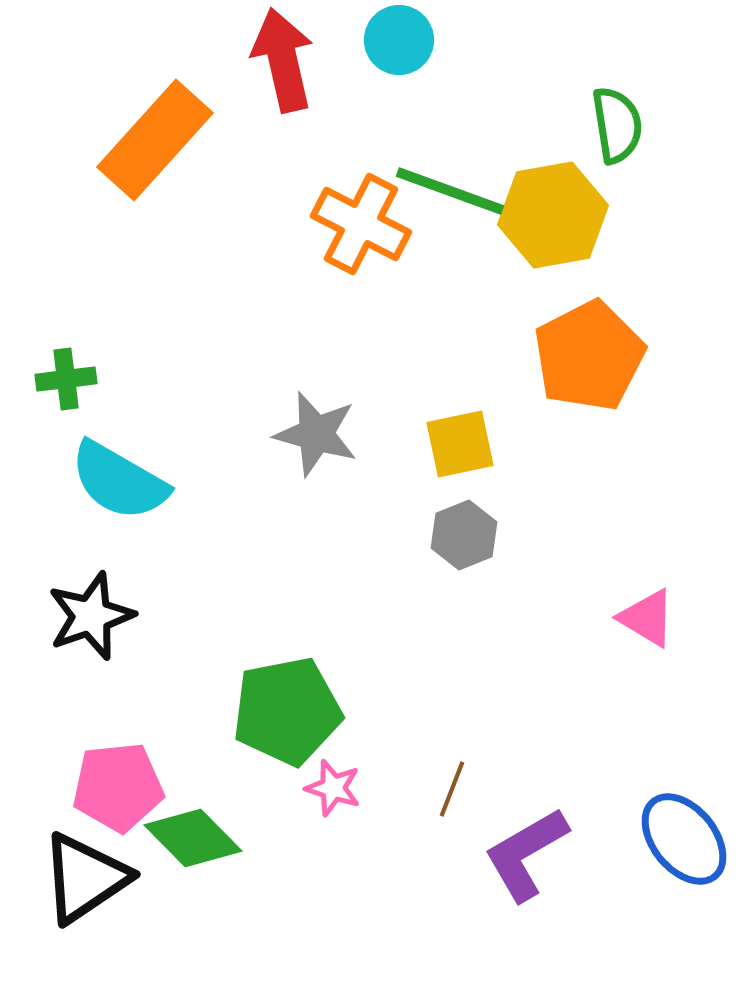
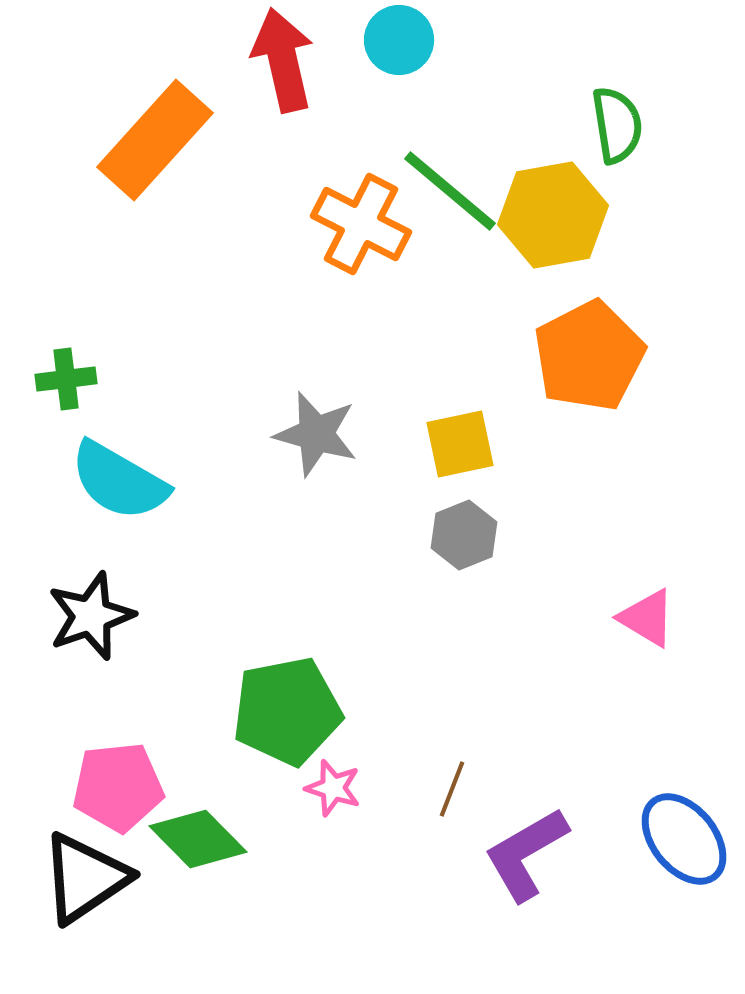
green line: rotated 20 degrees clockwise
green diamond: moved 5 px right, 1 px down
